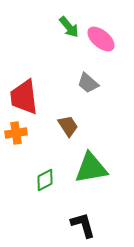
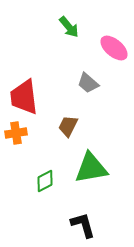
pink ellipse: moved 13 px right, 9 px down
brown trapezoid: rotated 120 degrees counterclockwise
green diamond: moved 1 px down
